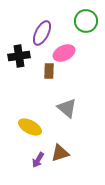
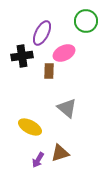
black cross: moved 3 px right
